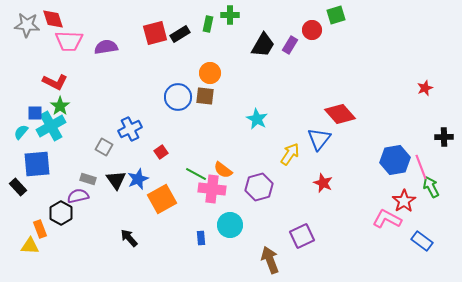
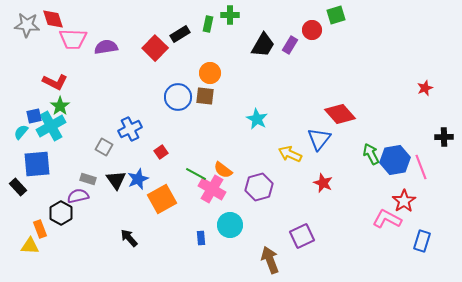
red square at (155, 33): moved 15 px down; rotated 30 degrees counterclockwise
pink trapezoid at (69, 41): moved 4 px right, 2 px up
blue square at (35, 113): moved 1 px left, 3 px down; rotated 14 degrees counterclockwise
yellow arrow at (290, 154): rotated 100 degrees counterclockwise
green arrow at (431, 187): moved 60 px left, 33 px up
pink cross at (212, 189): rotated 24 degrees clockwise
blue rectangle at (422, 241): rotated 70 degrees clockwise
